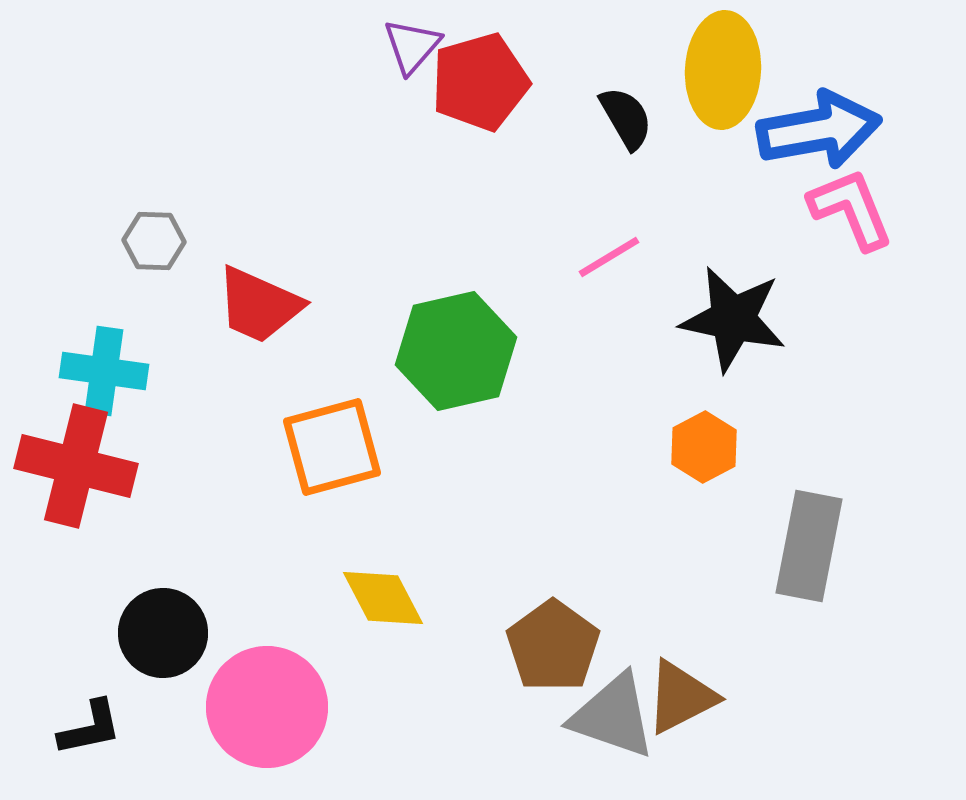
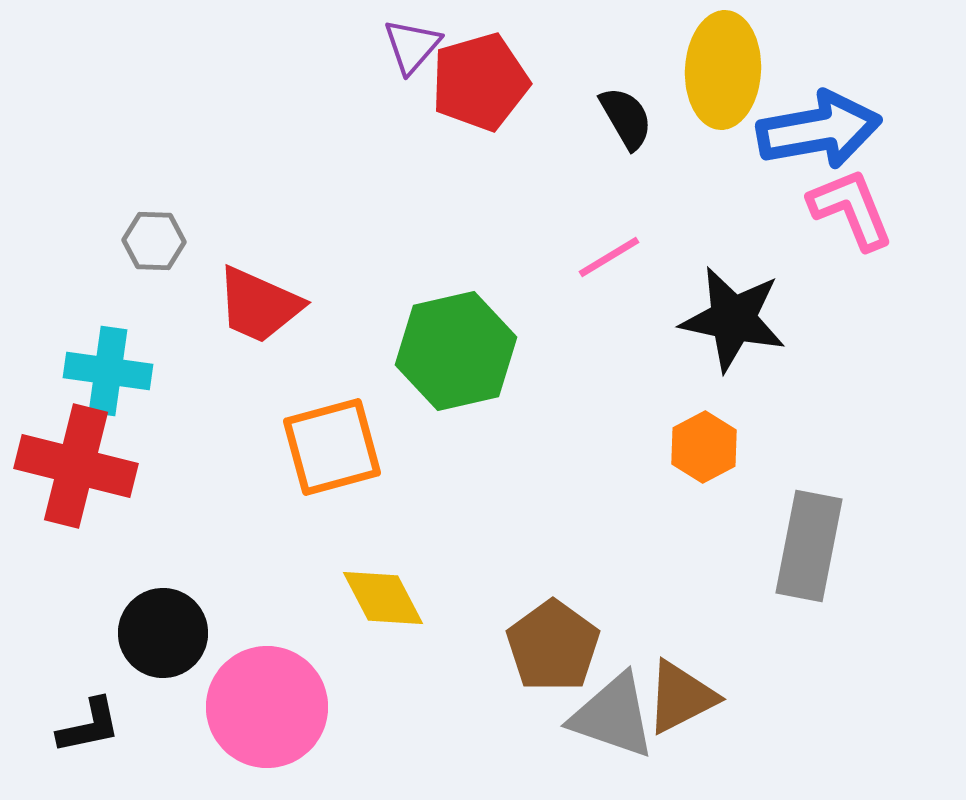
cyan cross: moved 4 px right
black L-shape: moved 1 px left, 2 px up
